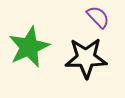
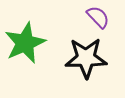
green star: moved 4 px left, 4 px up
